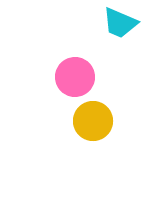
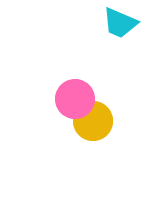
pink circle: moved 22 px down
